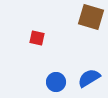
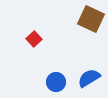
brown square: moved 2 px down; rotated 8 degrees clockwise
red square: moved 3 px left, 1 px down; rotated 35 degrees clockwise
